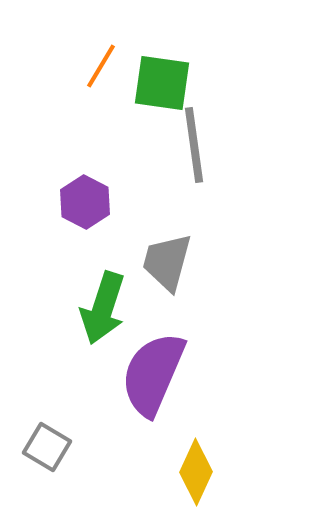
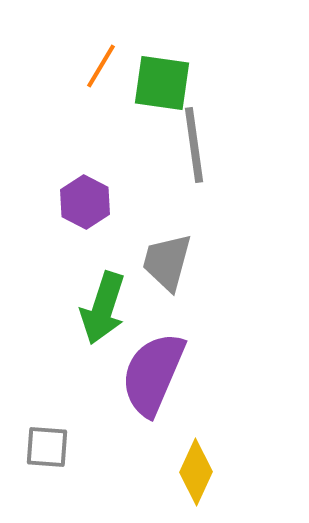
gray square: rotated 27 degrees counterclockwise
